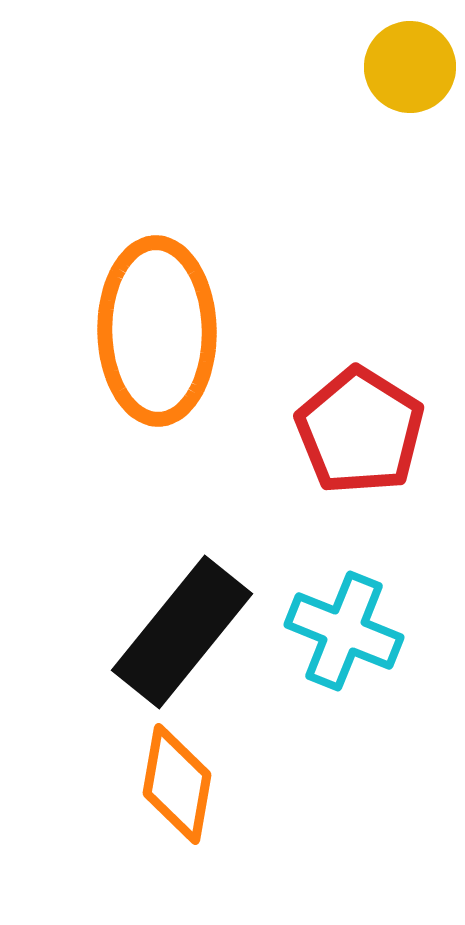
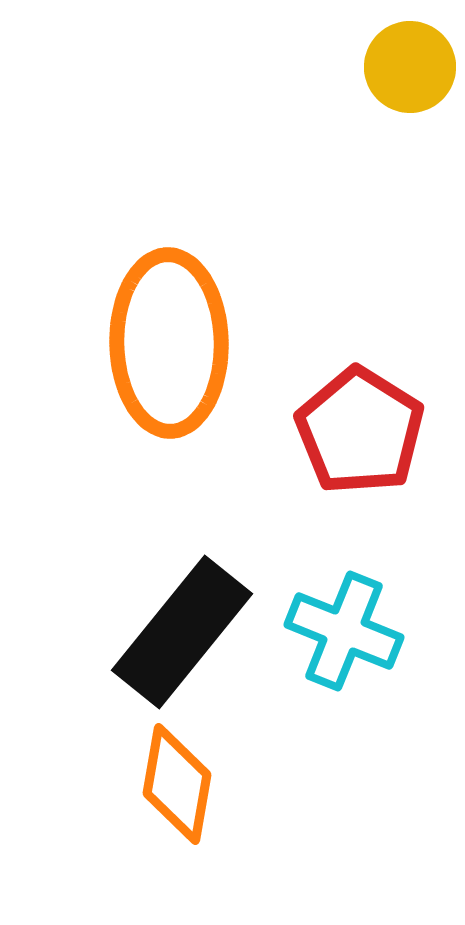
orange ellipse: moved 12 px right, 12 px down
